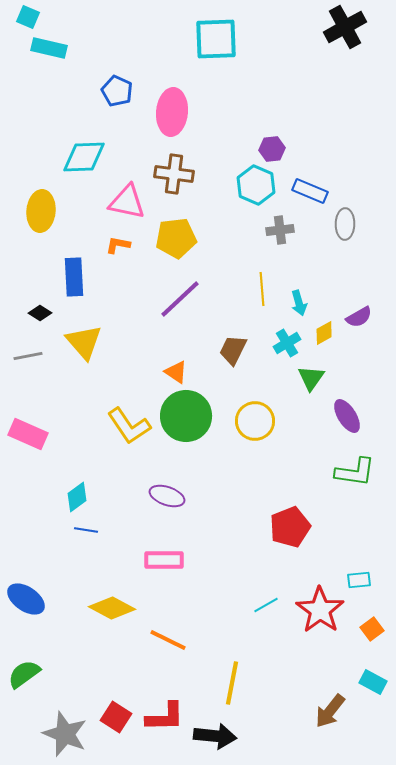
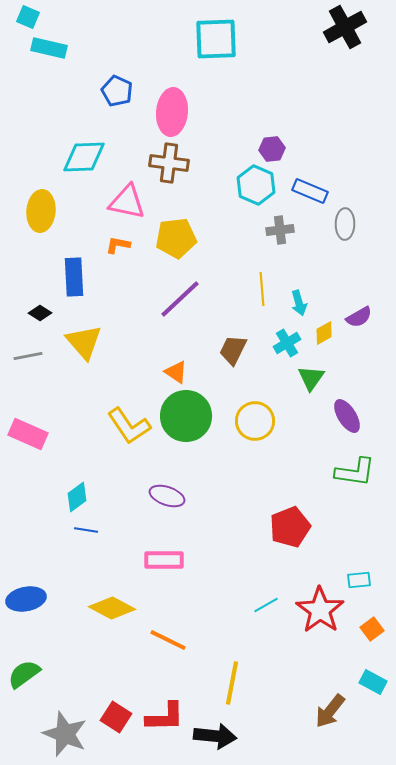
brown cross at (174, 174): moved 5 px left, 11 px up
blue ellipse at (26, 599): rotated 45 degrees counterclockwise
